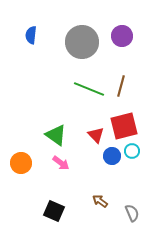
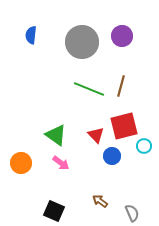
cyan circle: moved 12 px right, 5 px up
